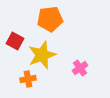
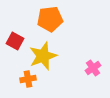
yellow star: moved 1 px right, 1 px down
pink cross: moved 13 px right
